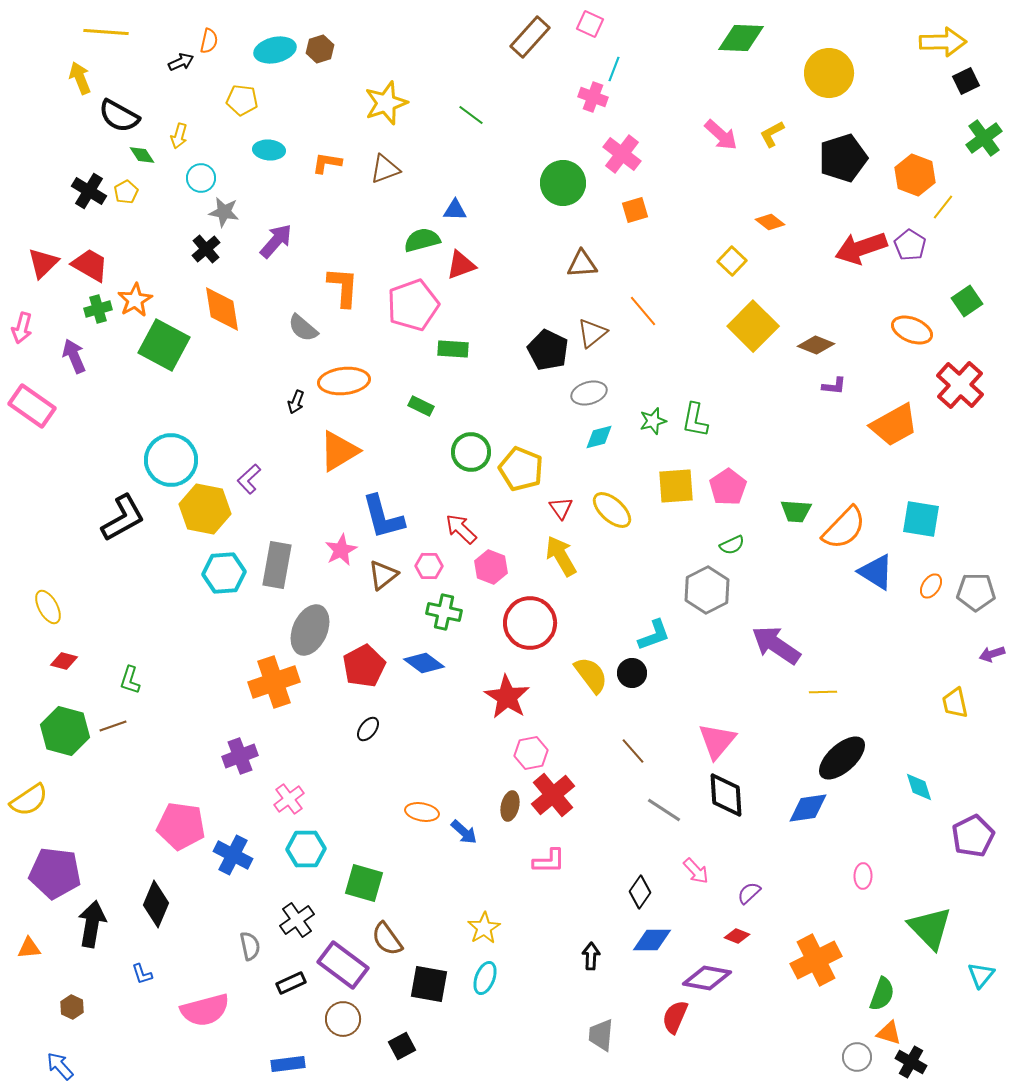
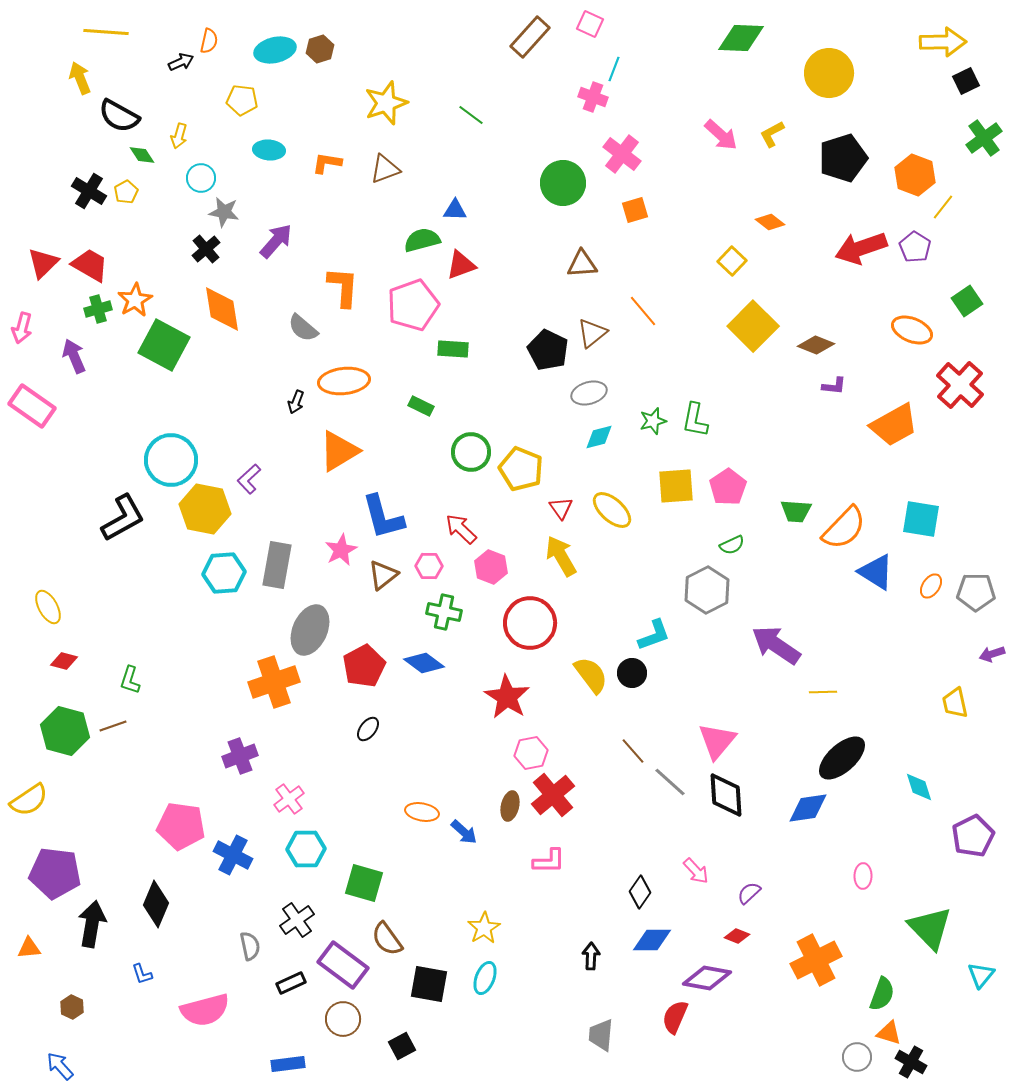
purple pentagon at (910, 245): moved 5 px right, 2 px down
gray line at (664, 810): moved 6 px right, 28 px up; rotated 9 degrees clockwise
